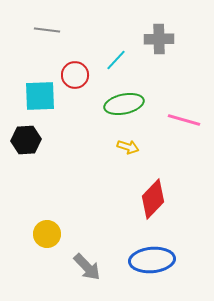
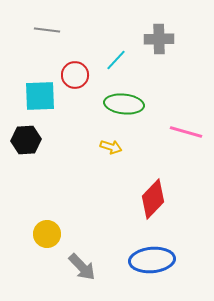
green ellipse: rotated 18 degrees clockwise
pink line: moved 2 px right, 12 px down
yellow arrow: moved 17 px left
gray arrow: moved 5 px left
